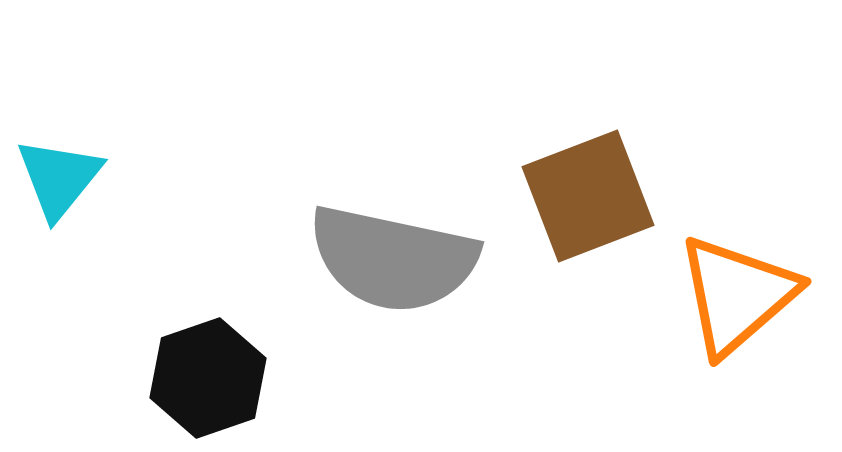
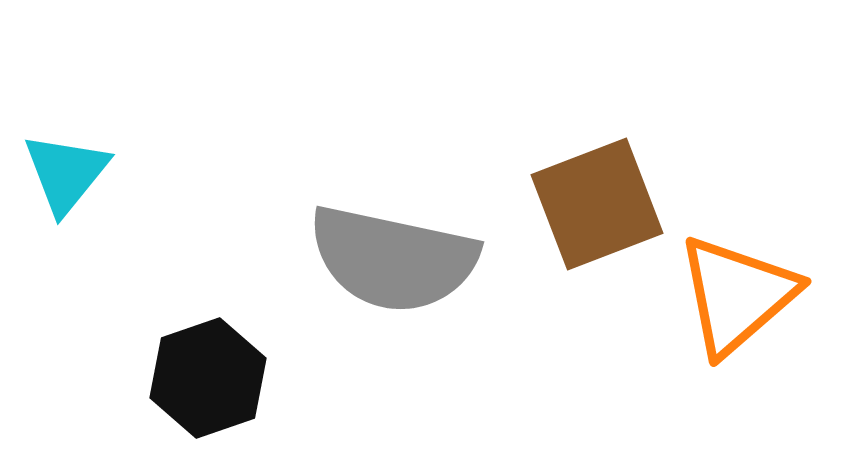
cyan triangle: moved 7 px right, 5 px up
brown square: moved 9 px right, 8 px down
